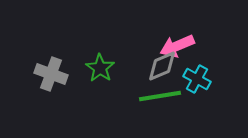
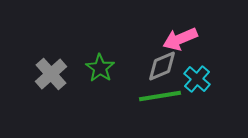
pink arrow: moved 3 px right, 7 px up
gray cross: rotated 28 degrees clockwise
cyan cross: rotated 12 degrees clockwise
